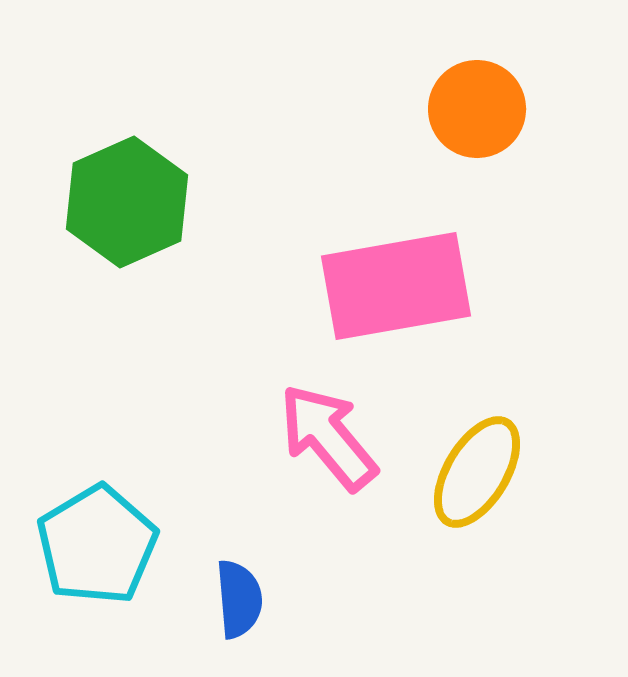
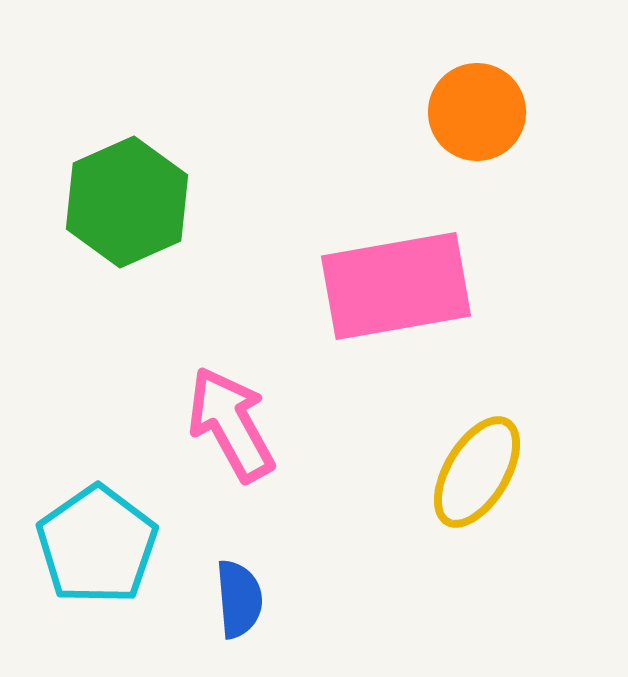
orange circle: moved 3 px down
pink arrow: moved 97 px left, 13 px up; rotated 11 degrees clockwise
cyan pentagon: rotated 4 degrees counterclockwise
